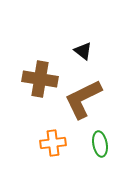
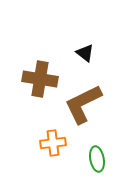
black triangle: moved 2 px right, 2 px down
brown L-shape: moved 5 px down
green ellipse: moved 3 px left, 15 px down
